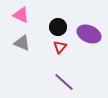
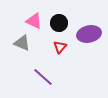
pink triangle: moved 13 px right, 6 px down
black circle: moved 1 px right, 4 px up
purple ellipse: rotated 35 degrees counterclockwise
purple line: moved 21 px left, 5 px up
